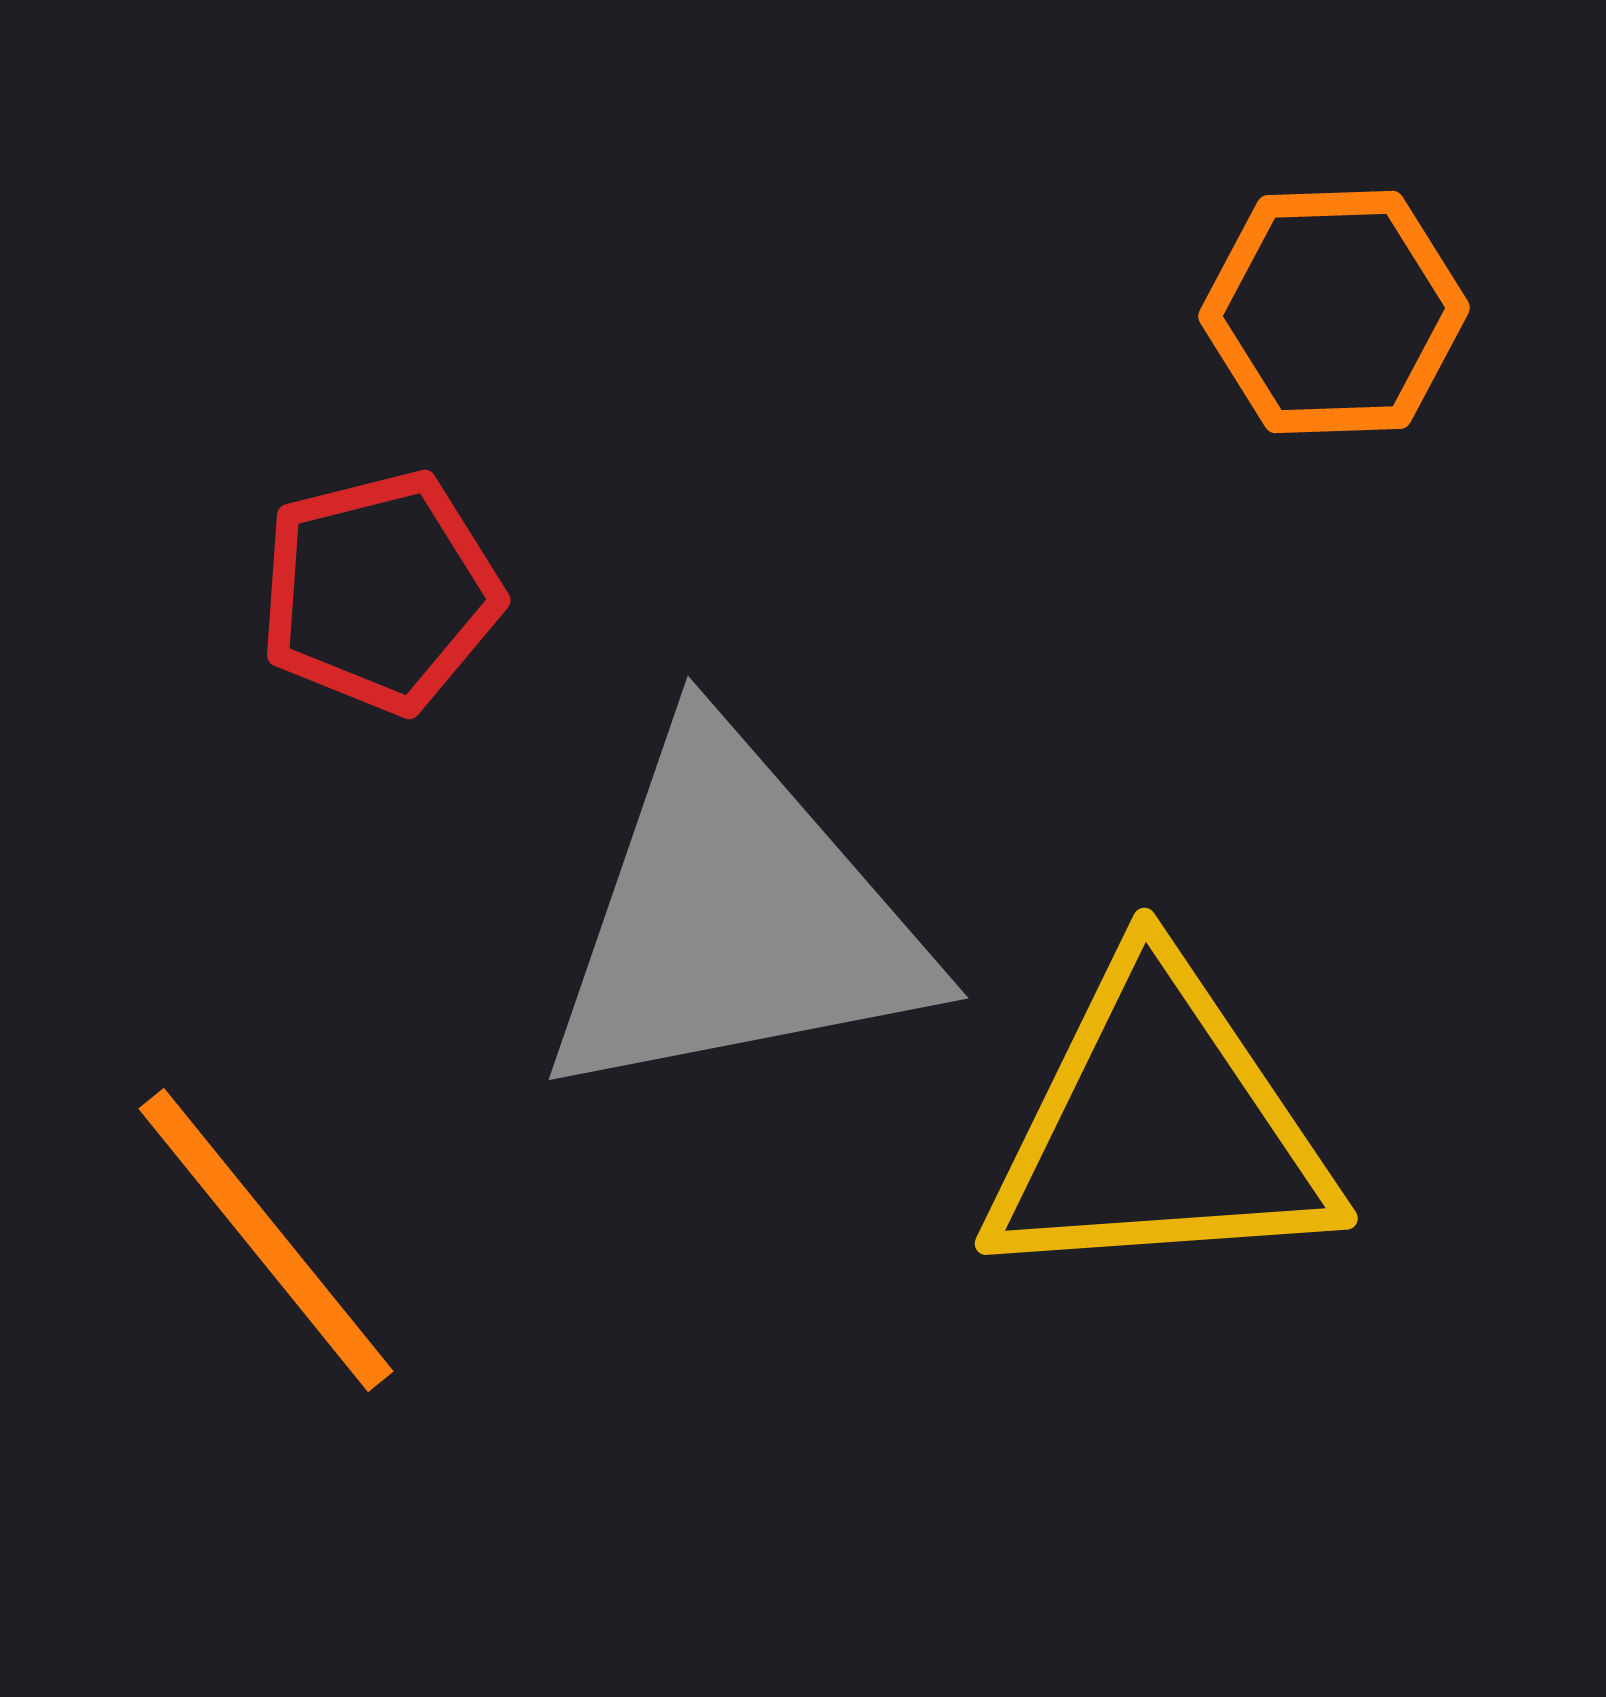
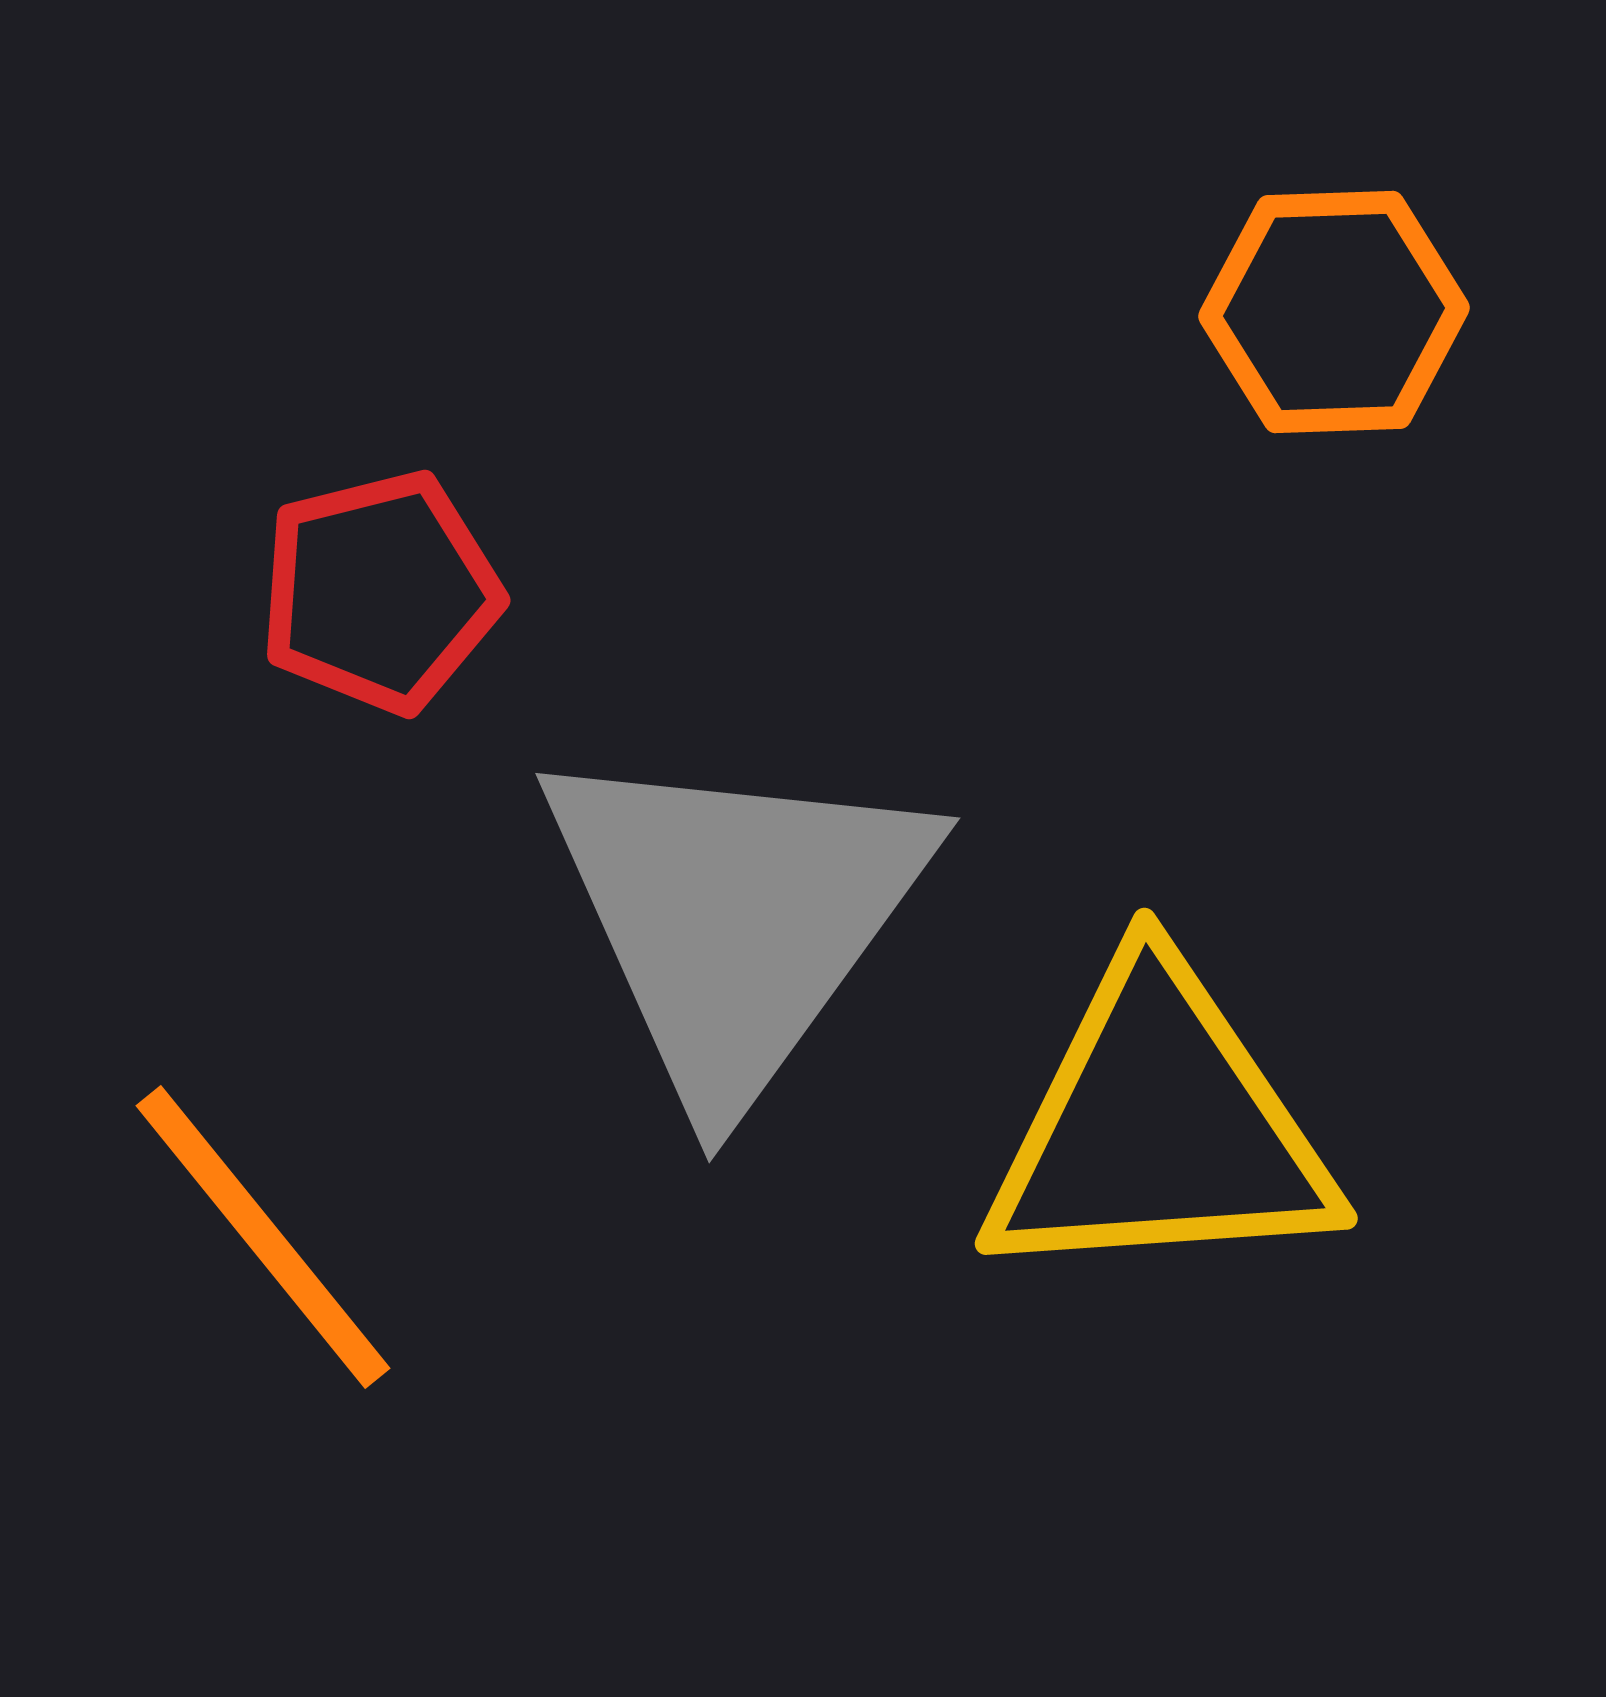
gray triangle: rotated 43 degrees counterclockwise
orange line: moved 3 px left, 3 px up
